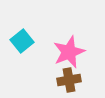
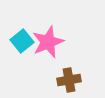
pink star: moved 21 px left, 10 px up
